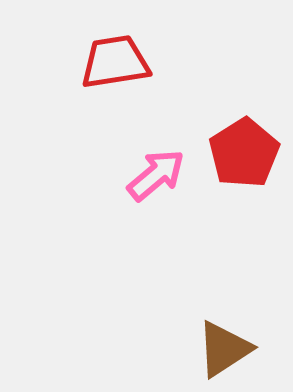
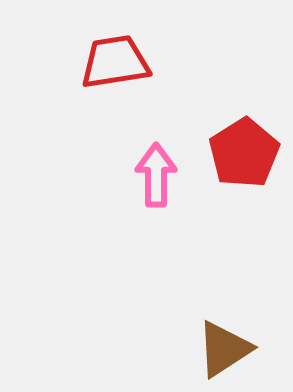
pink arrow: rotated 50 degrees counterclockwise
